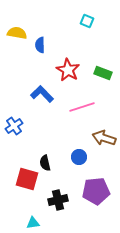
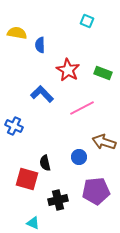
pink line: moved 1 px down; rotated 10 degrees counterclockwise
blue cross: rotated 30 degrees counterclockwise
brown arrow: moved 4 px down
cyan triangle: rotated 32 degrees clockwise
